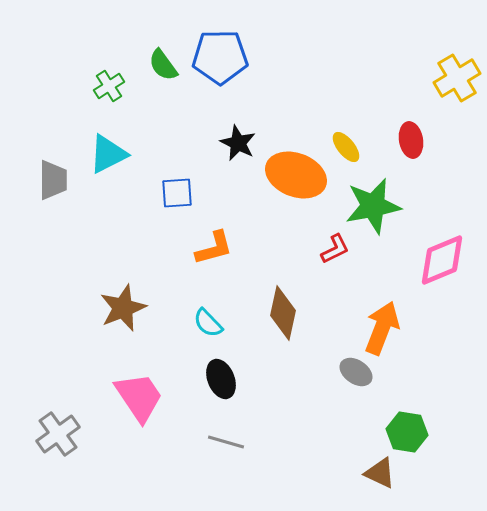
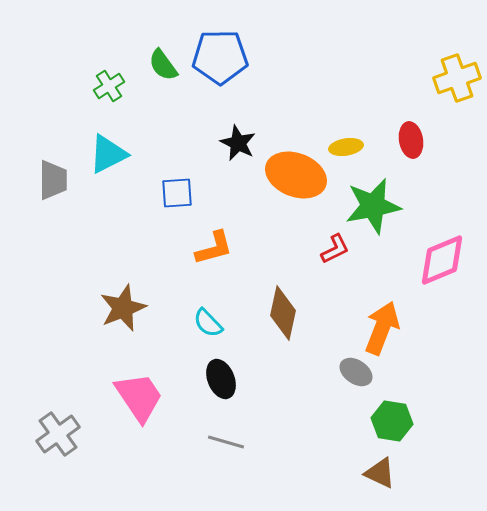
yellow cross: rotated 12 degrees clockwise
yellow ellipse: rotated 60 degrees counterclockwise
green hexagon: moved 15 px left, 11 px up
